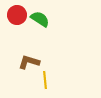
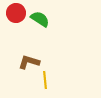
red circle: moved 1 px left, 2 px up
